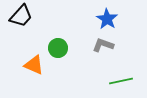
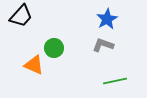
blue star: rotated 10 degrees clockwise
green circle: moved 4 px left
green line: moved 6 px left
